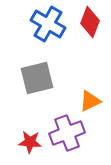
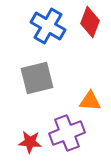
blue cross: moved 2 px down
orange triangle: rotated 30 degrees clockwise
